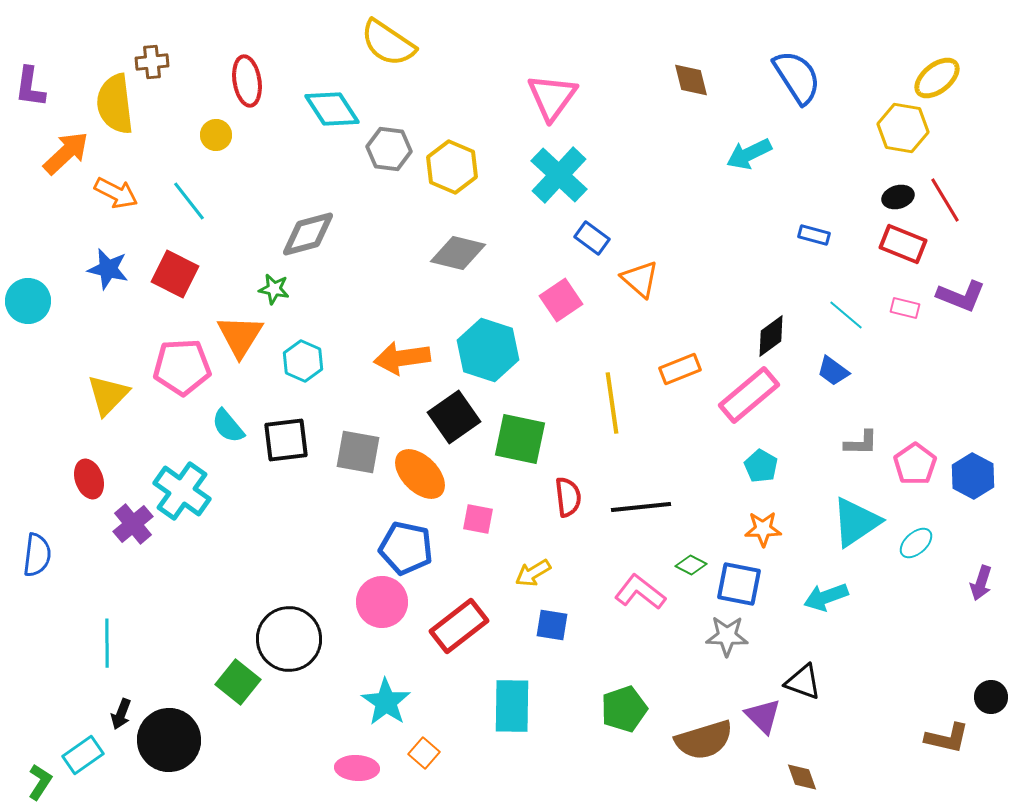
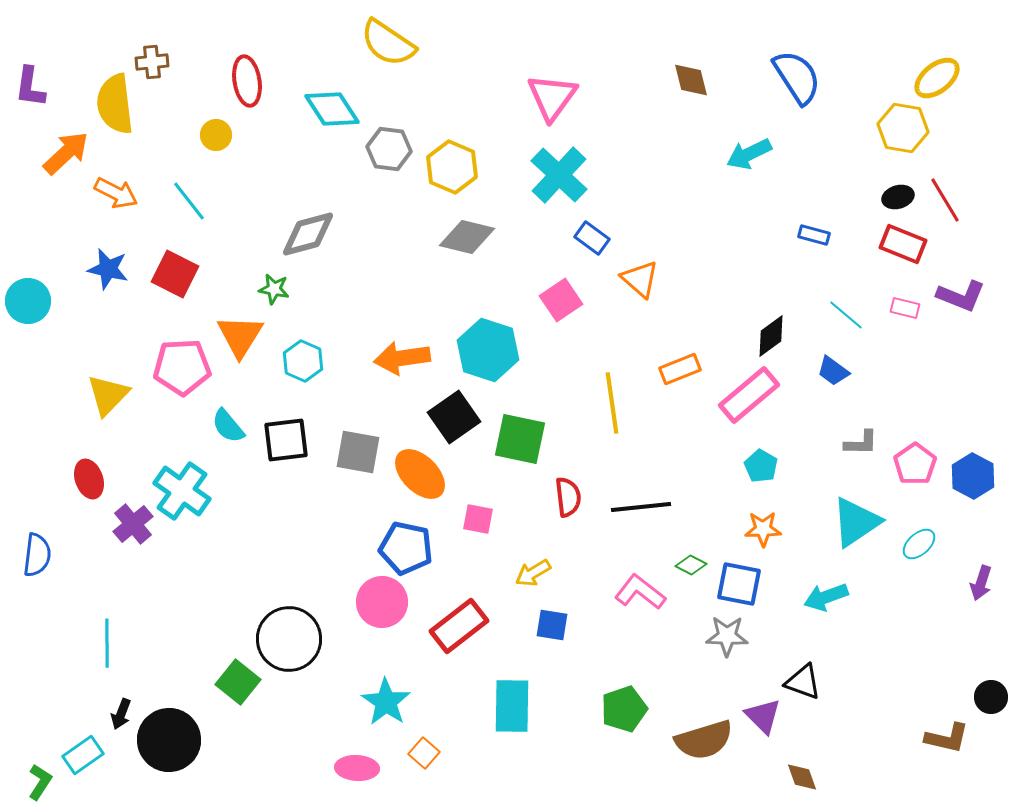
gray diamond at (458, 253): moved 9 px right, 16 px up
cyan ellipse at (916, 543): moved 3 px right, 1 px down
